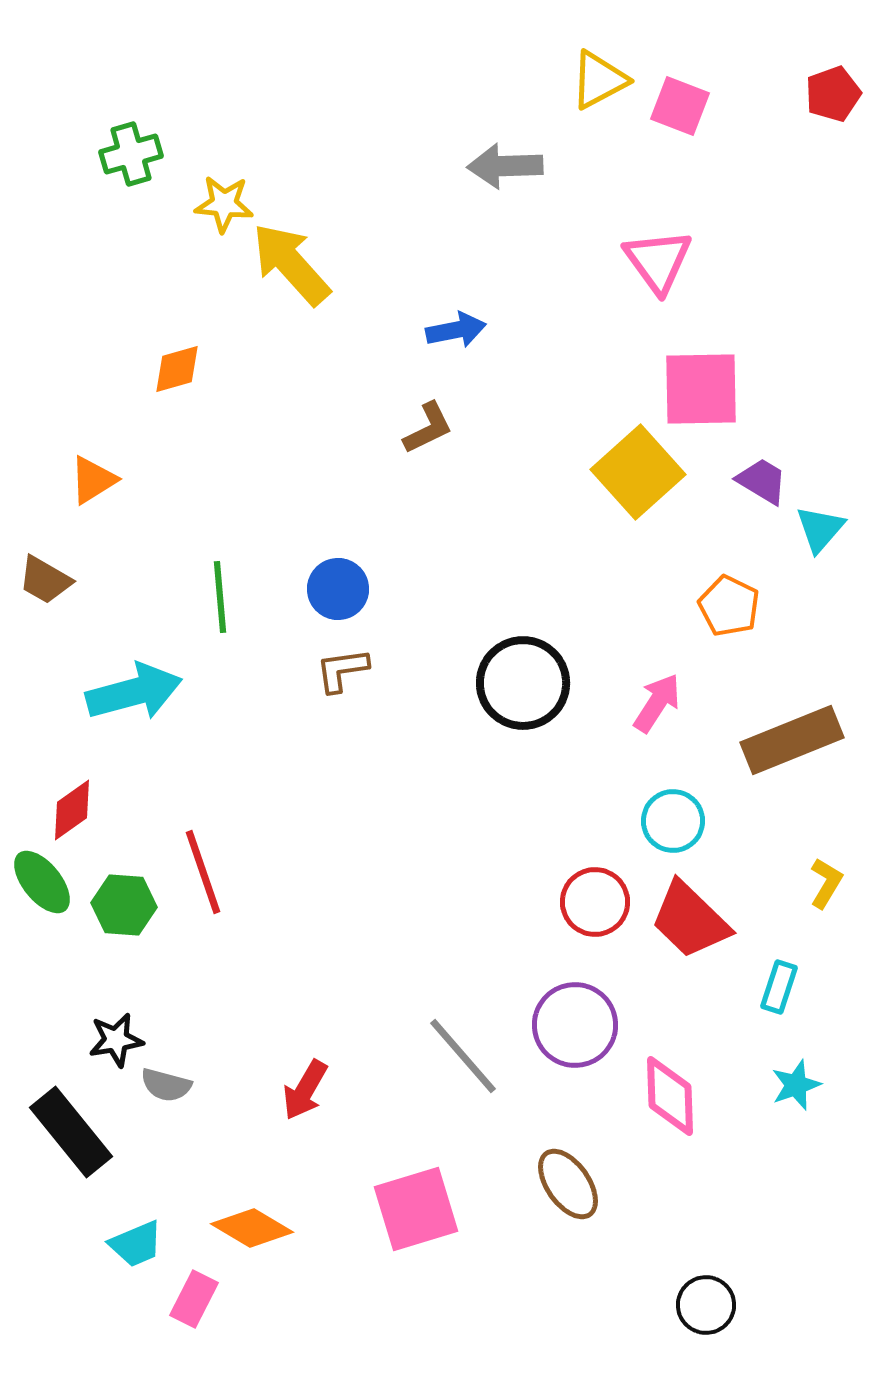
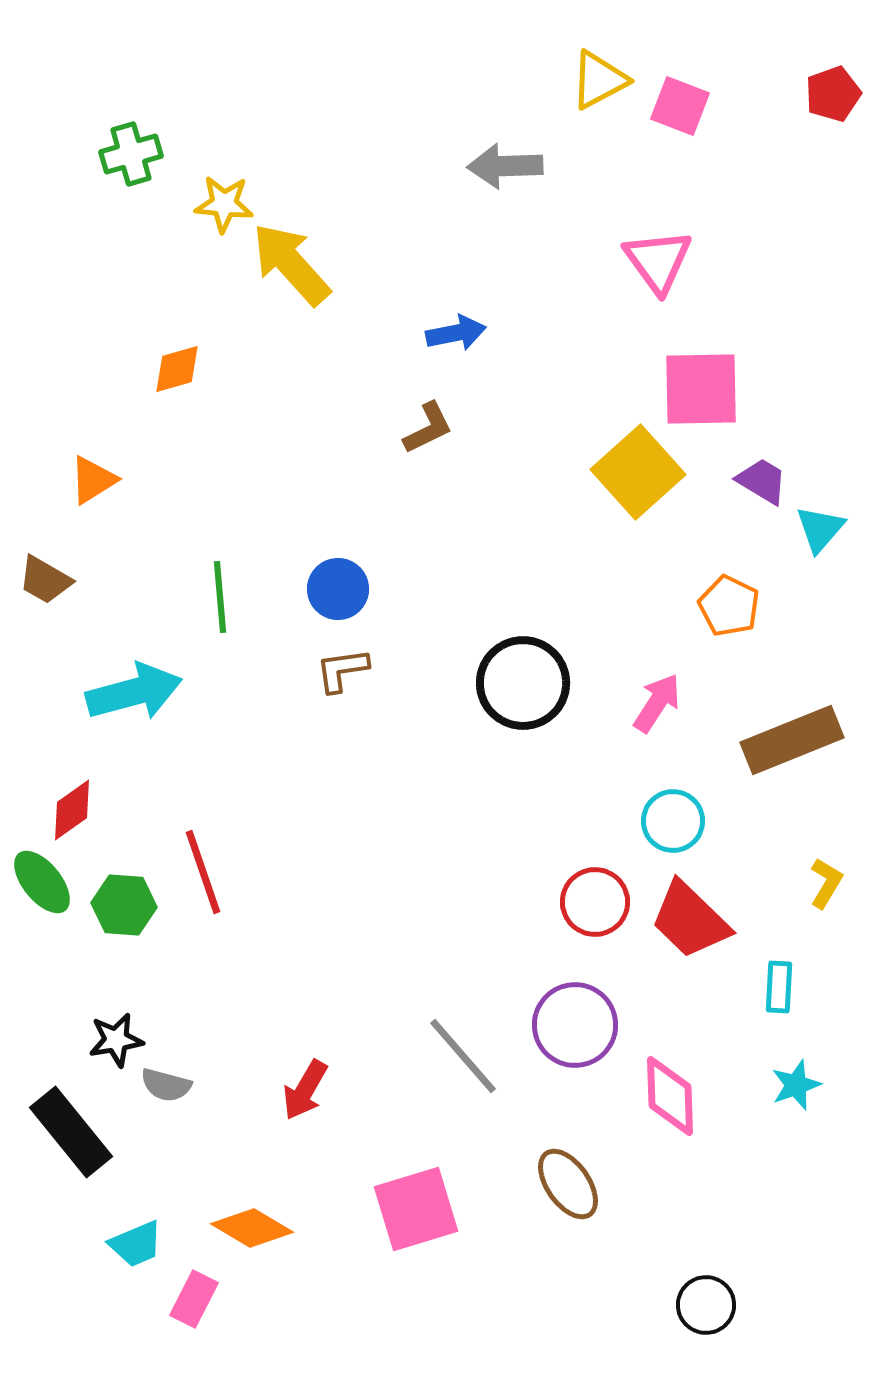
blue arrow at (456, 330): moved 3 px down
cyan rectangle at (779, 987): rotated 15 degrees counterclockwise
